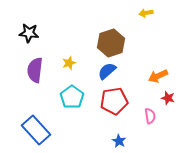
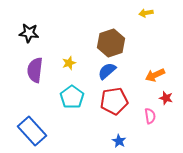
orange arrow: moved 3 px left, 1 px up
red star: moved 2 px left
blue rectangle: moved 4 px left, 1 px down
